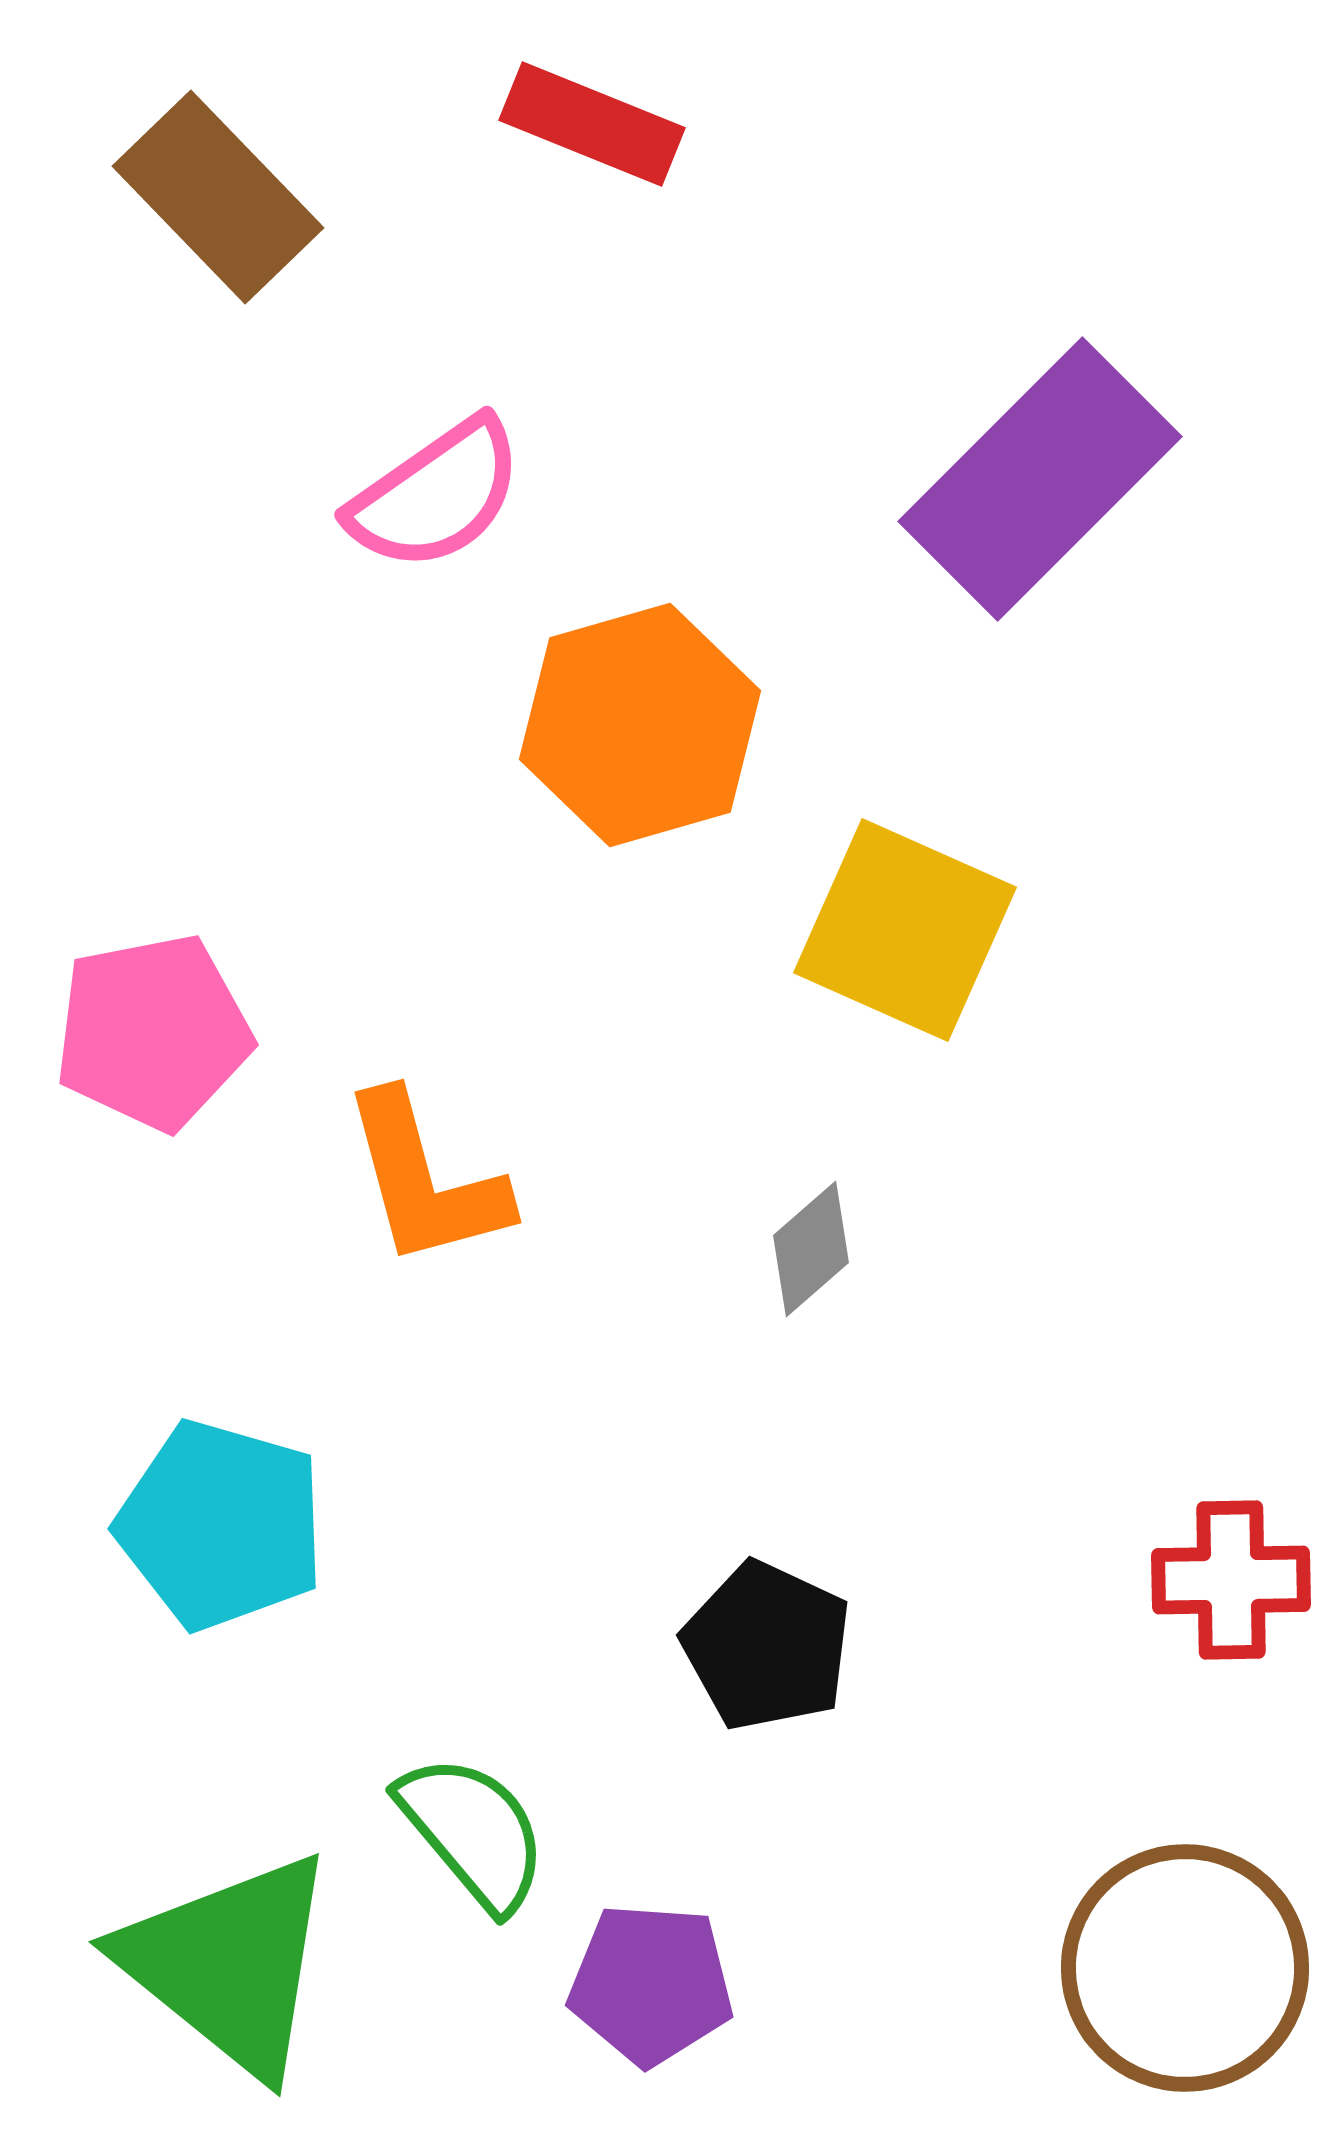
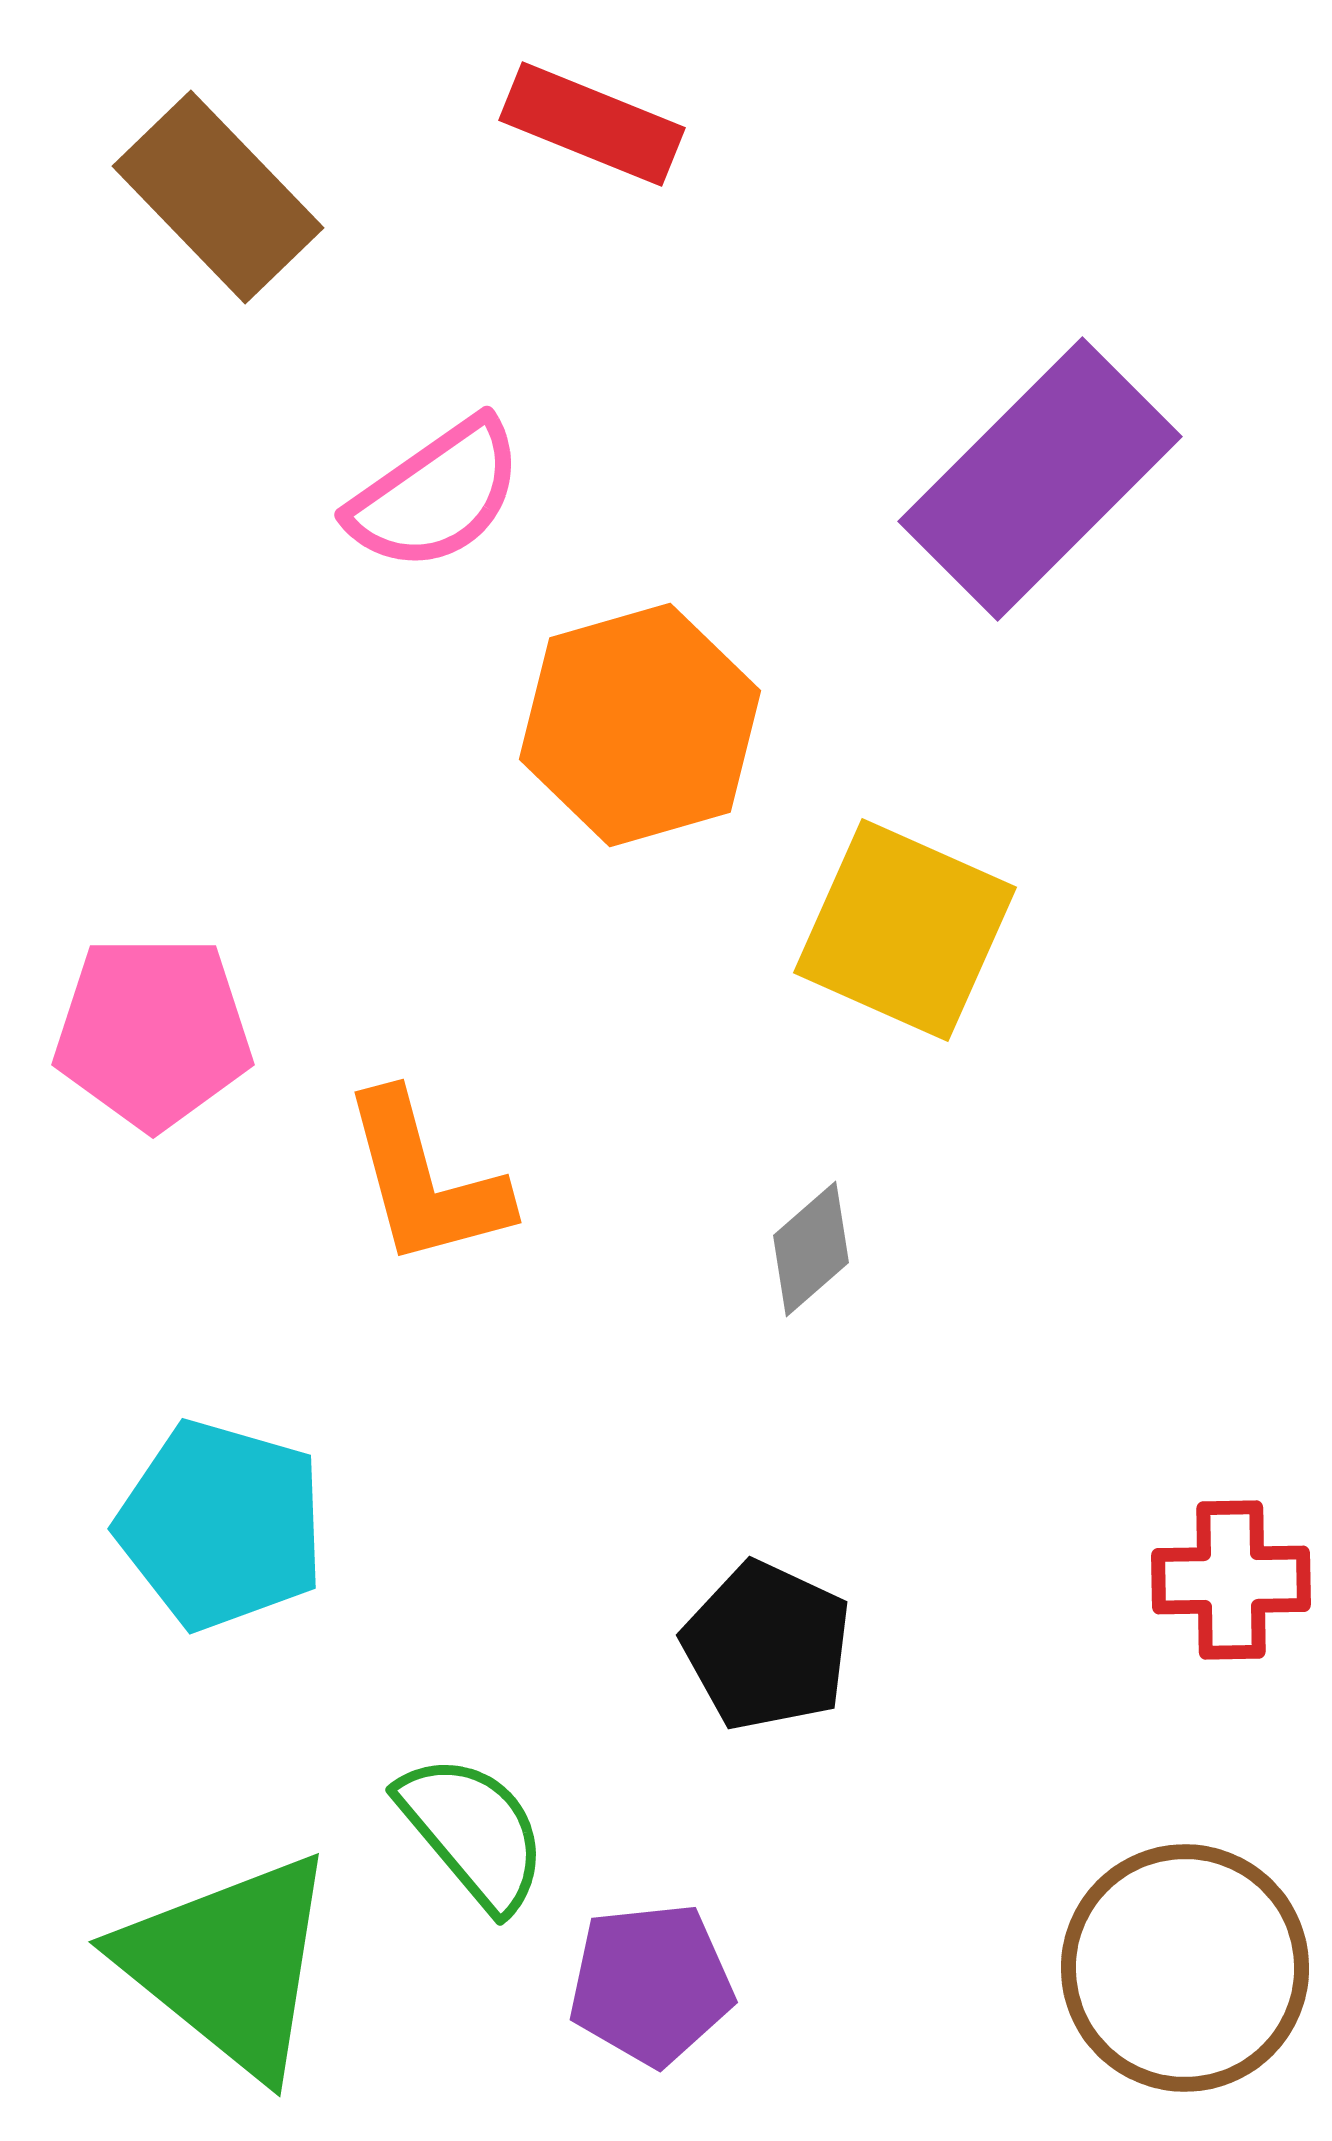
pink pentagon: rotated 11 degrees clockwise
purple pentagon: rotated 10 degrees counterclockwise
